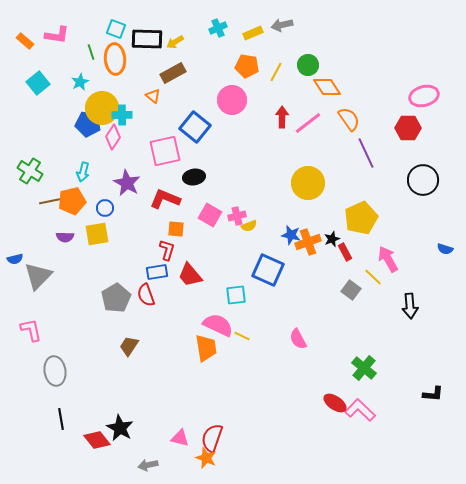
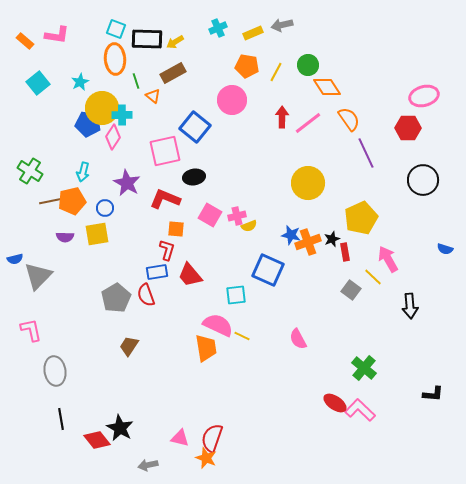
green line at (91, 52): moved 45 px right, 29 px down
red rectangle at (345, 252): rotated 18 degrees clockwise
